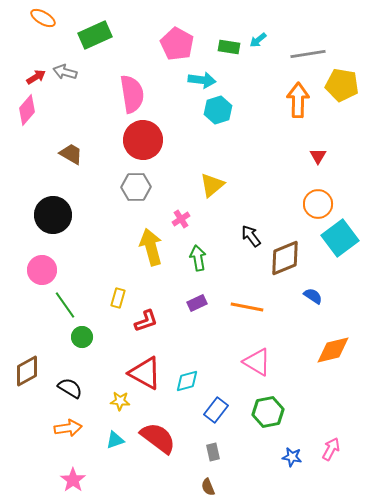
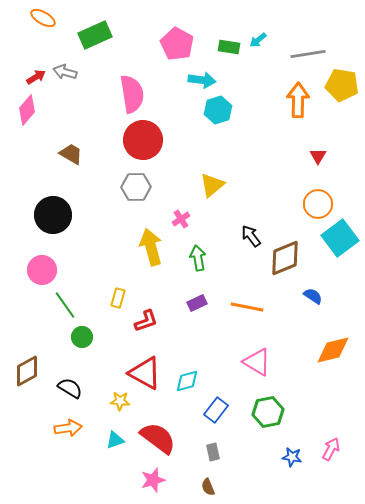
pink star at (73, 480): moved 80 px right; rotated 20 degrees clockwise
